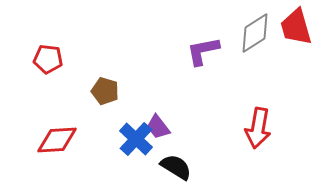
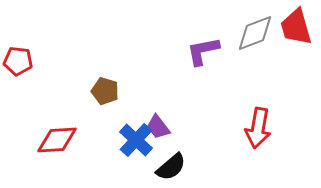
gray diamond: rotated 12 degrees clockwise
red pentagon: moved 30 px left, 2 px down
blue cross: moved 1 px down
black semicircle: moved 5 px left; rotated 108 degrees clockwise
